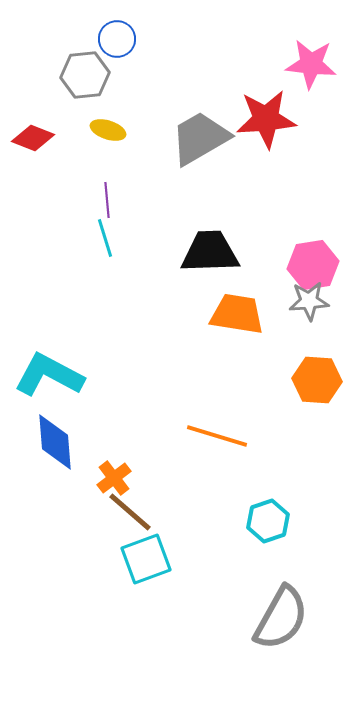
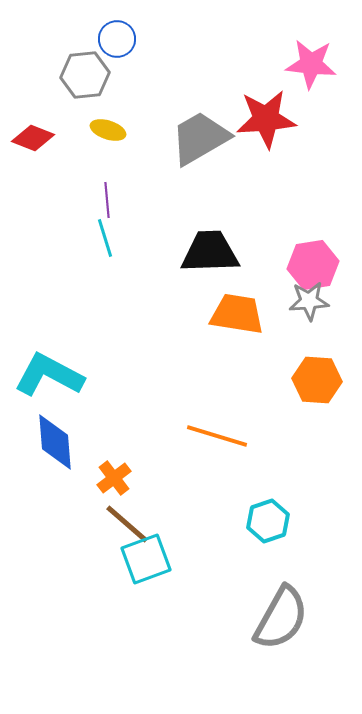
brown line: moved 3 px left, 12 px down
